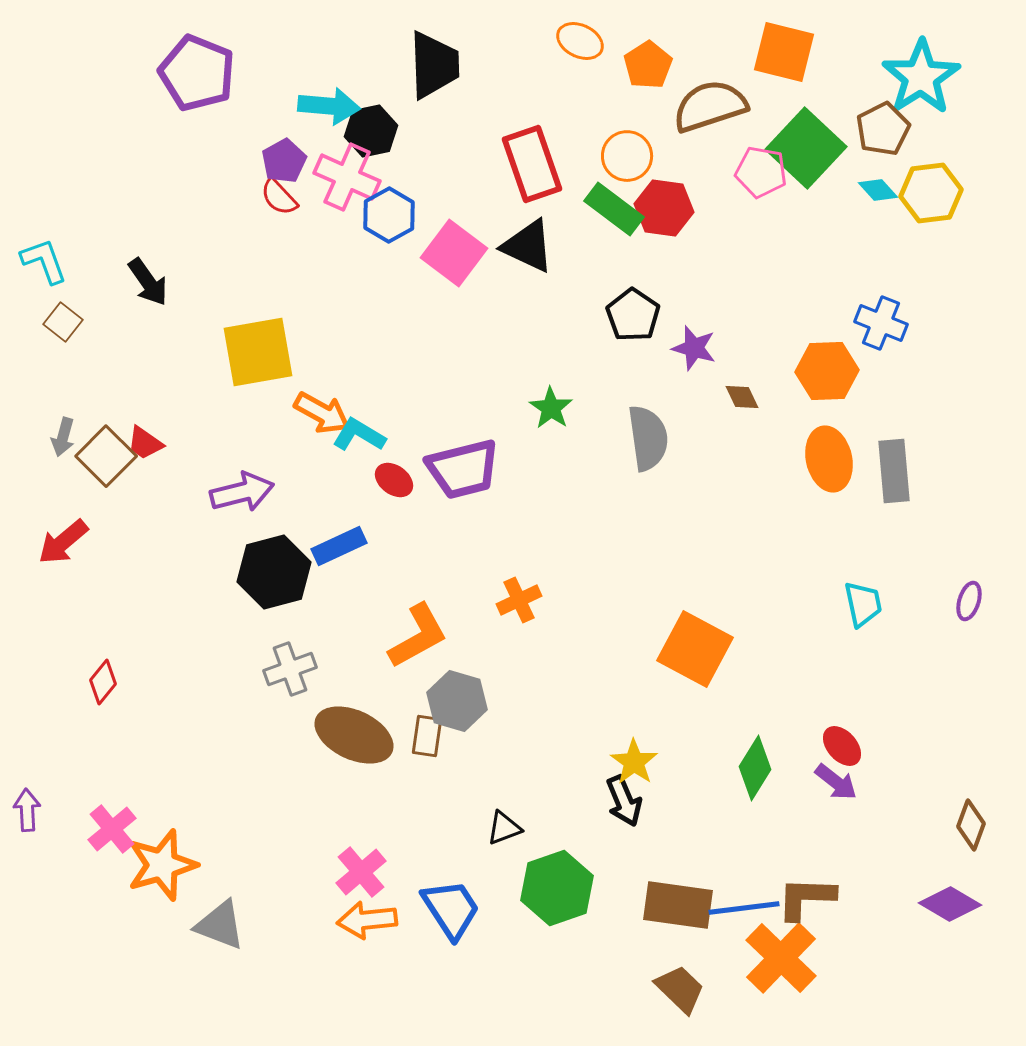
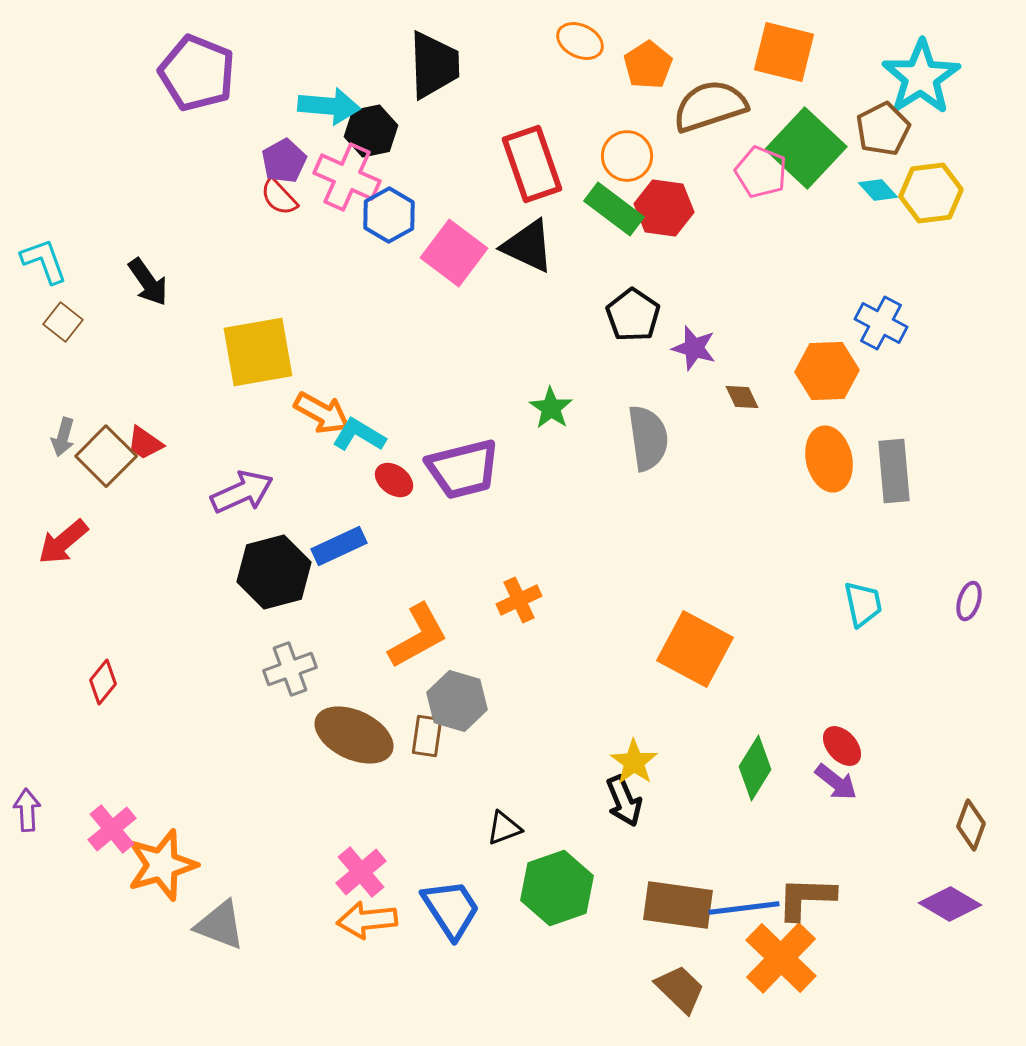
pink pentagon at (761, 172): rotated 12 degrees clockwise
blue cross at (881, 323): rotated 6 degrees clockwise
purple arrow at (242, 492): rotated 10 degrees counterclockwise
